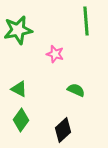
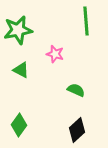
green triangle: moved 2 px right, 19 px up
green diamond: moved 2 px left, 5 px down
black diamond: moved 14 px right
